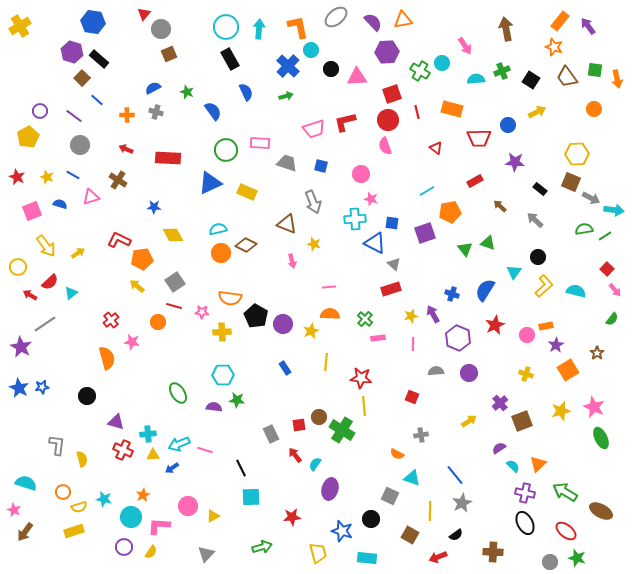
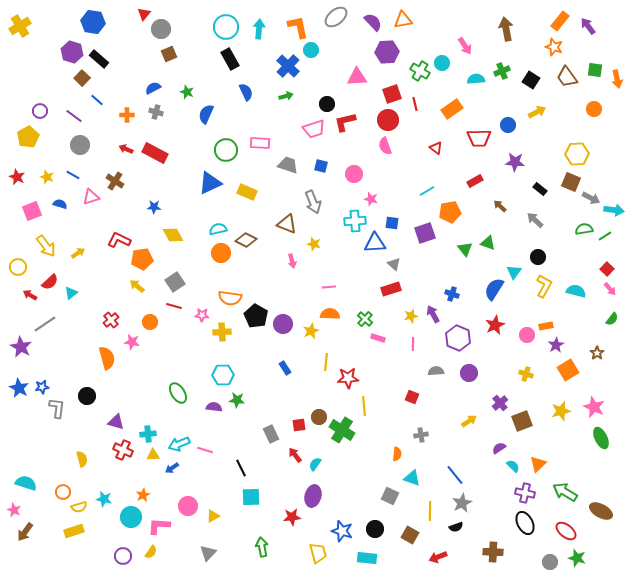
black circle at (331, 69): moved 4 px left, 35 px down
orange rectangle at (452, 109): rotated 50 degrees counterclockwise
blue semicircle at (213, 111): moved 7 px left, 3 px down; rotated 120 degrees counterclockwise
red line at (417, 112): moved 2 px left, 8 px up
red rectangle at (168, 158): moved 13 px left, 5 px up; rotated 25 degrees clockwise
gray trapezoid at (287, 163): moved 1 px right, 2 px down
pink circle at (361, 174): moved 7 px left
brown cross at (118, 180): moved 3 px left, 1 px down
cyan cross at (355, 219): moved 2 px down
blue triangle at (375, 243): rotated 30 degrees counterclockwise
brown diamond at (246, 245): moved 5 px up
yellow L-shape at (544, 286): rotated 20 degrees counterclockwise
blue semicircle at (485, 290): moved 9 px right, 1 px up
pink arrow at (615, 290): moved 5 px left, 1 px up
pink star at (202, 312): moved 3 px down
orange circle at (158, 322): moved 8 px left
pink rectangle at (378, 338): rotated 24 degrees clockwise
red star at (361, 378): moved 13 px left; rotated 10 degrees counterclockwise
gray L-shape at (57, 445): moved 37 px up
orange semicircle at (397, 454): rotated 112 degrees counterclockwise
purple ellipse at (330, 489): moved 17 px left, 7 px down
black circle at (371, 519): moved 4 px right, 10 px down
black semicircle at (456, 535): moved 8 px up; rotated 16 degrees clockwise
purple circle at (124, 547): moved 1 px left, 9 px down
green arrow at (262, 547): rotated 84 degrees counterclockwise
gray triangle at (206, 554): moved 2 px right, 1 px up
